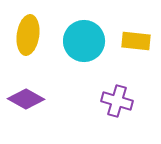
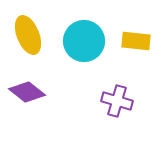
yellow ellipse: rotated 30 degrees counterclockwise
purple diamond: moved 1 px right, 7 px up; rotated 9 degrees clockwise
